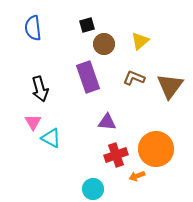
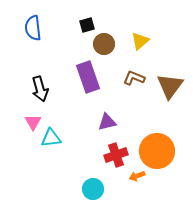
purple triangle: rotated 18 degrees counterclockwise
cyan triangle: rotated 35 degrees counterclockwise
orange circle: moved 1 px right, 2 px down
